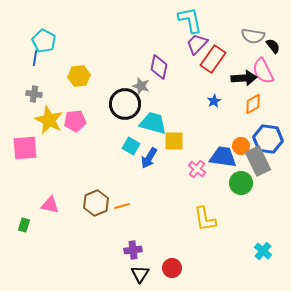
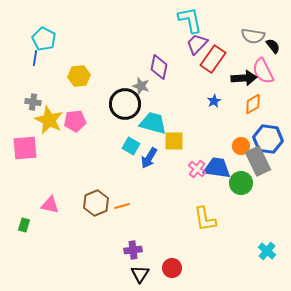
cyan pentagon: moved 2 px up
gray cross: moved 1 px left, 8 px down
blue trapezoid: moved 6 px left, 11 px down
cyan cross: moved 4 px right
